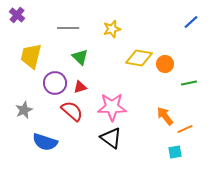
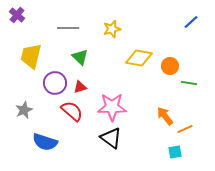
orange circle: moved 5 px right, 2 px down
green line: rotated 21 degrees clockwise
